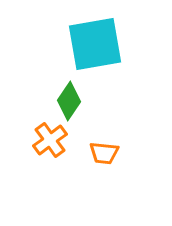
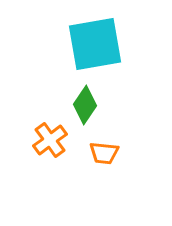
green diamond: moved 16 px right, 4 px down
